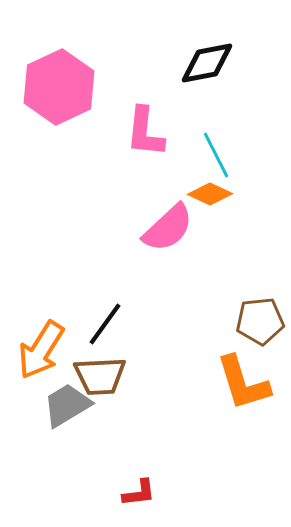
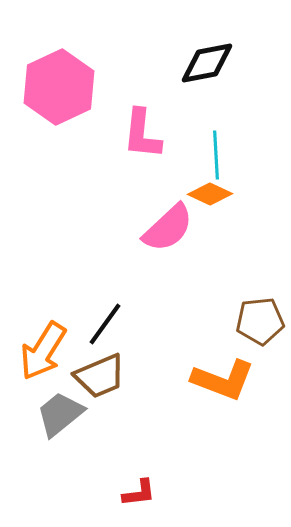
pink L-shape: moved 3 px left, 2 px down
cyan line: rotated 24 degrees clockwise
orange arrow: moved 2 px right, 1 px down
brown trapezoid: rotated 20 degrees counterclockwise
orange L-shape: moved 20 px left, 3 px up; rotated 52 degrees counterclockwise
gray trapezoid: moved 7 px left, 9 px down; rotated 8 degrees counterclockwise
